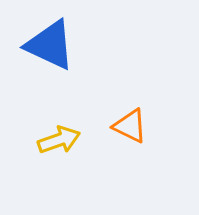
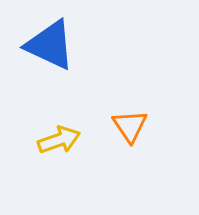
orange triangle: rotated 30 degrees clockwise
